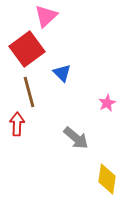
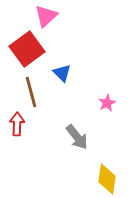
brown line: moved 2 px right
gray arrow: moved 1 px right, 1 px up; rotated 12 degrees clockwise
